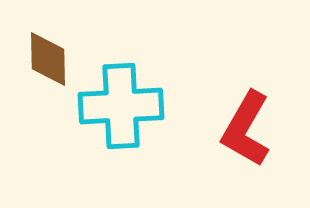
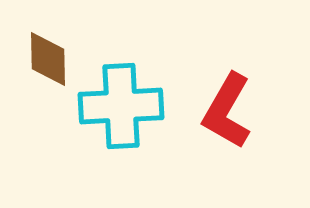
red L-shape: moved 19 px left, 18 px up
